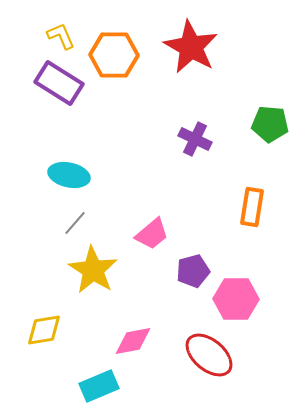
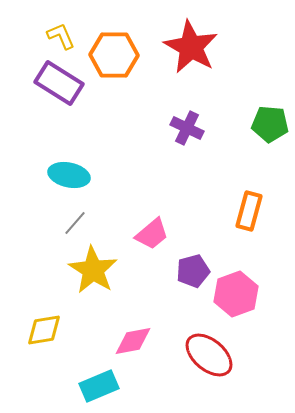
purple cross: moved 8 px left, 11 px up
orange rectangle: moved 3 px left, 4 px down; rotated 6 degrees clockwise
pink hexagon: moved 5 px up; rotated 21 degrees counterclockwise
